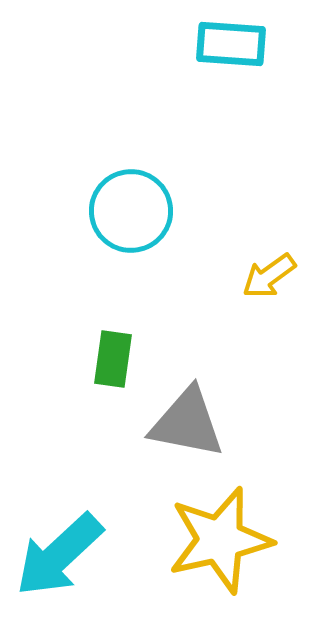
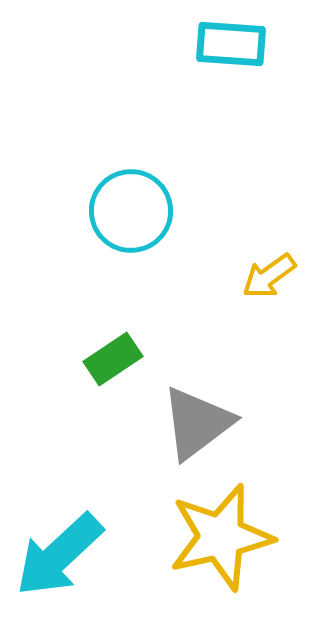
green rectangle: rotated 48 degrees clockwise
gray triangle: moved 10 px right; rotated 48 degrees counterclockwise
yellow star: moved 1 px right, 3 px up
